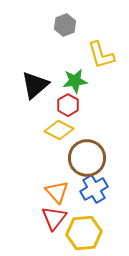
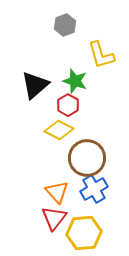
green star: rotated 25 degrees clockwise
